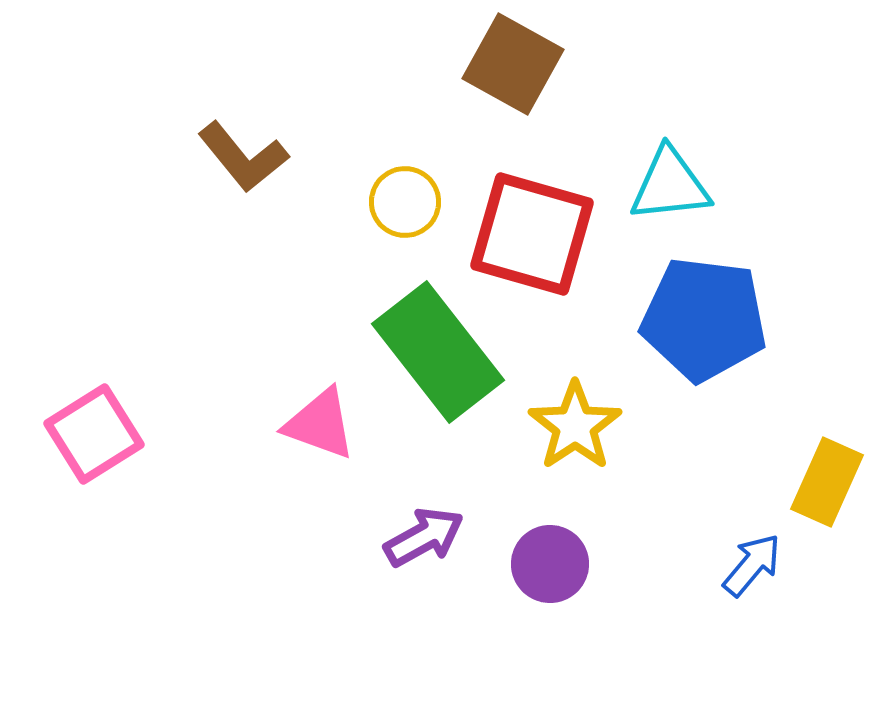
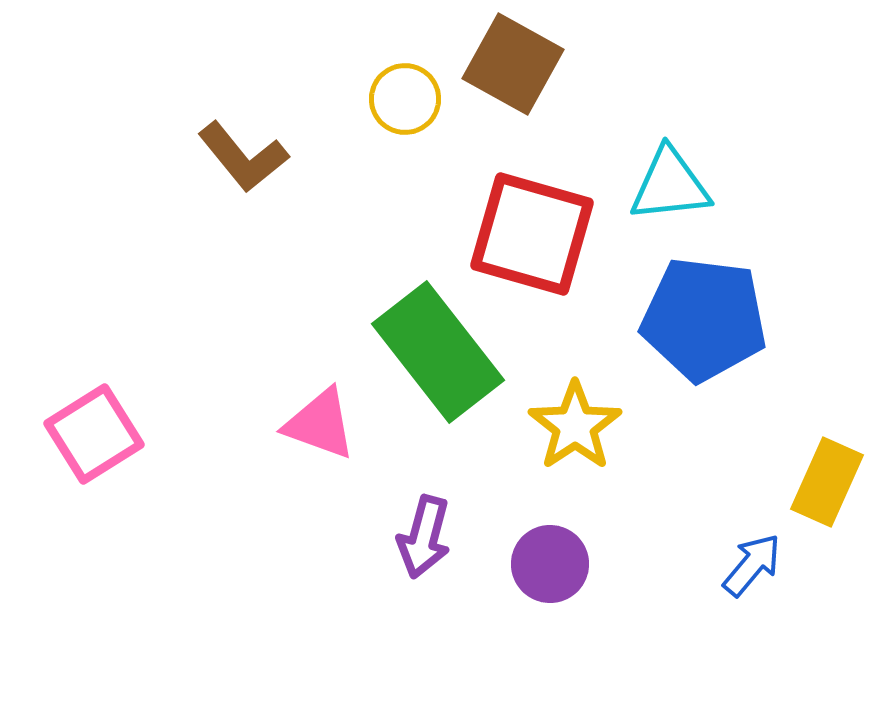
yellow circle: moved 103 px up
purple arrow: rotated 134 degrees clockwise
